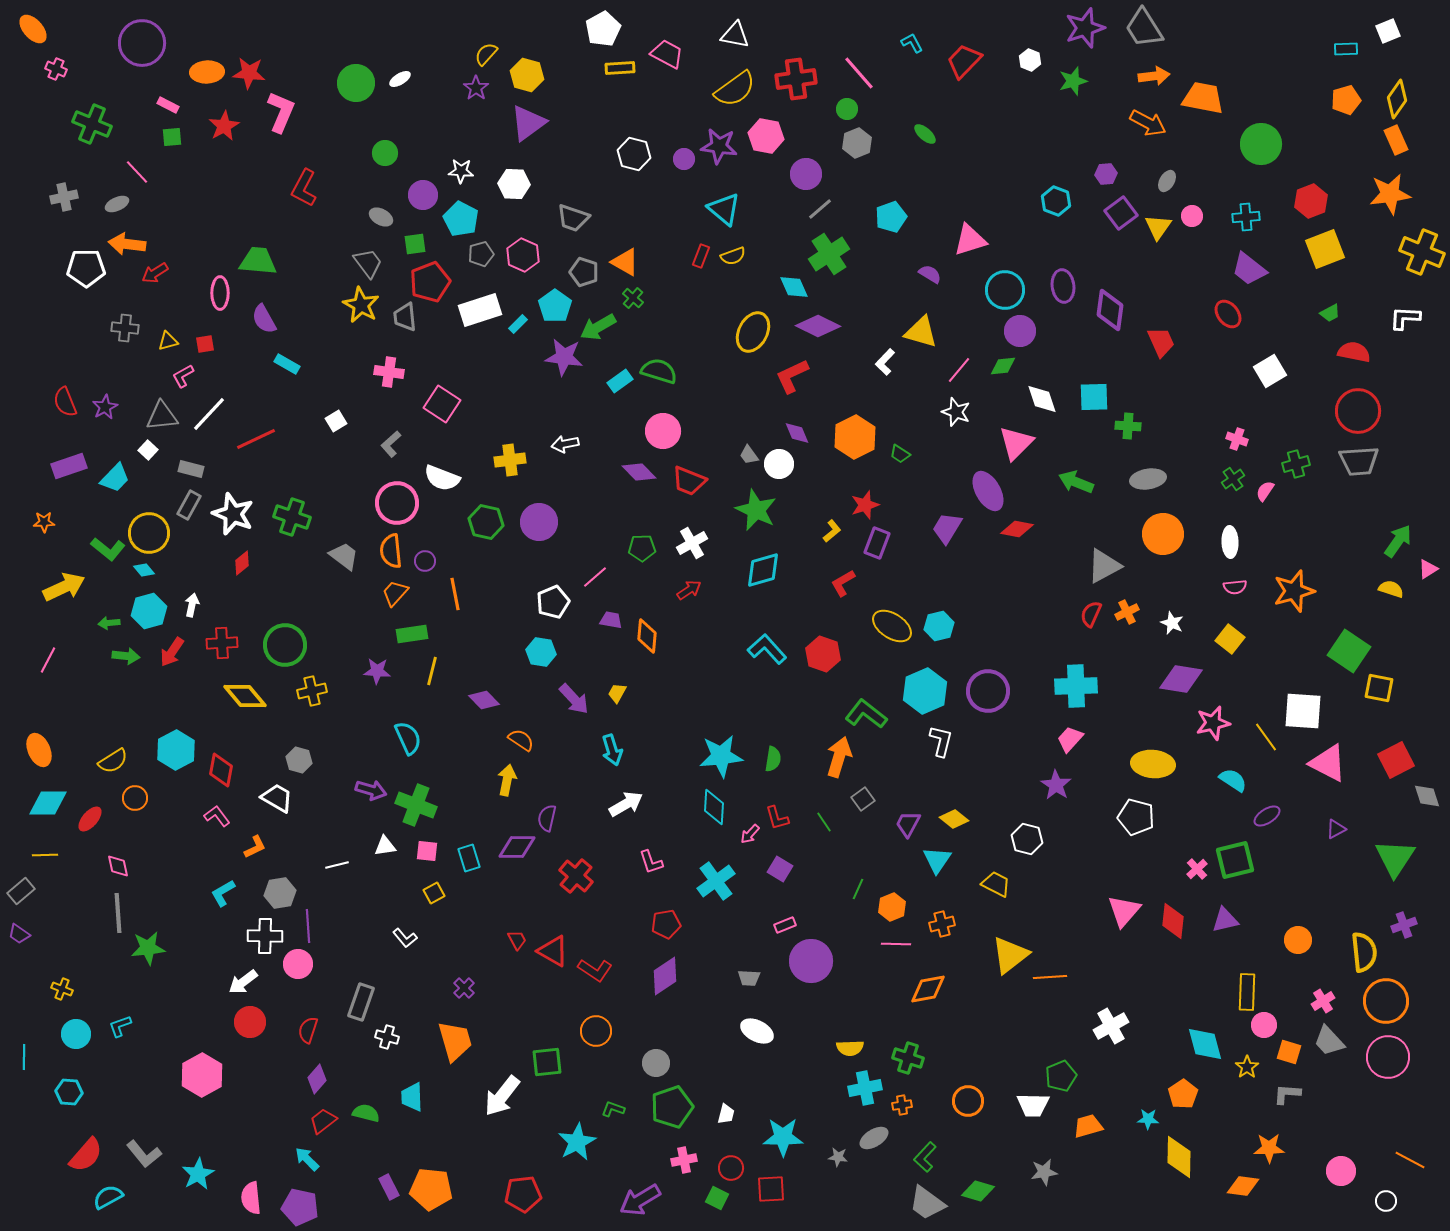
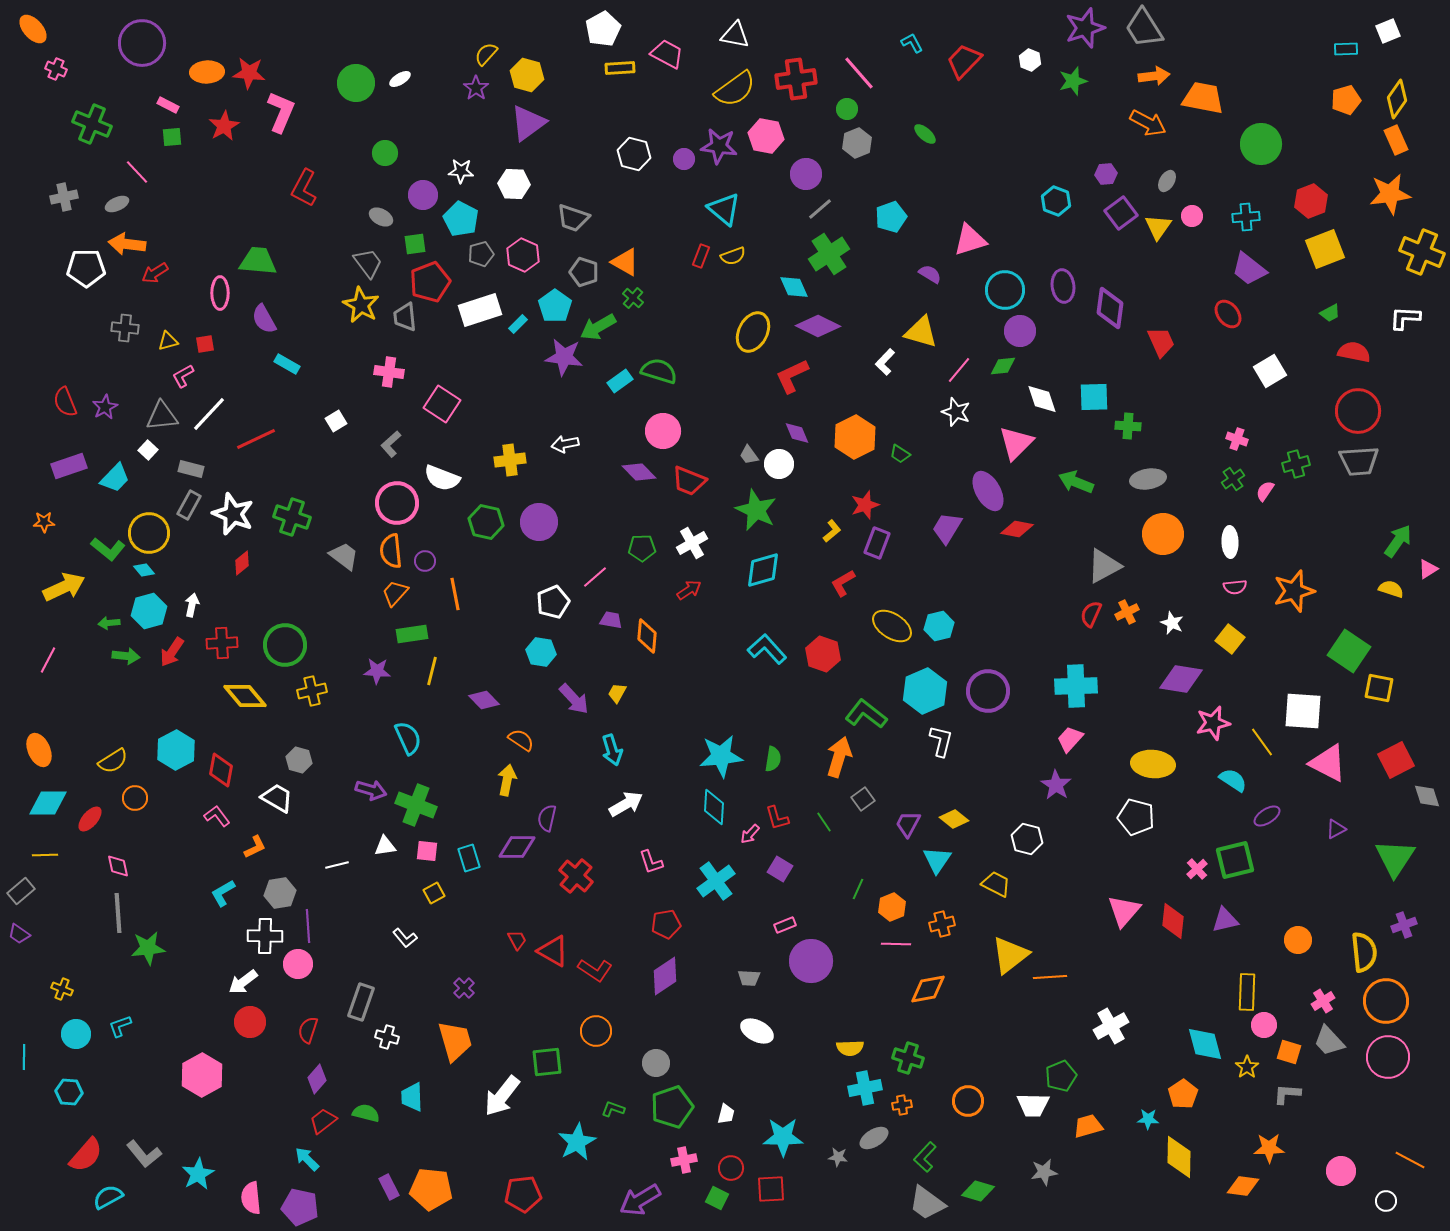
purple diamond at (1110, 310): moved 2 px up
yellow line at (1266, 737): moved 4 px left, 5 px down
